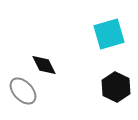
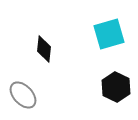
black diamond: moved 16 px up; rotated 32 degrees clockwise
gray ellipse: moved 4 px down
